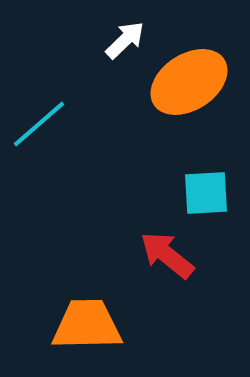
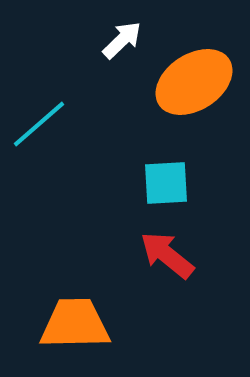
white arrow: moved 3 px left
orange ellipse: moved 5 px right
cyan square: moved 40 px left, 10 px up
orange trapezoid: moved 12 px left, 1 px up
